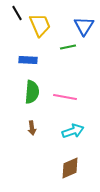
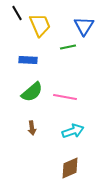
green semicircle: rotated 45 degrees clockwise
